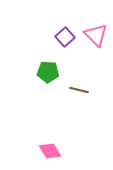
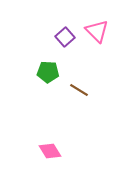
pink triangle: moved 1 px right, 4 px up
brown line: rotated 18 degrees clockwise
